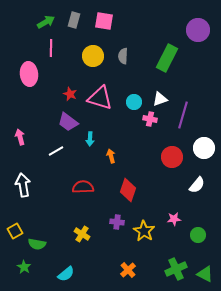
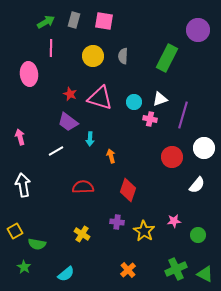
pink star: moved 2 px down
